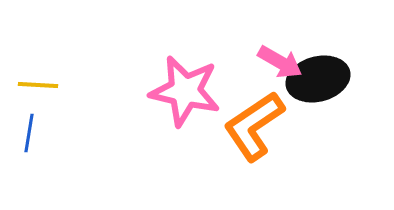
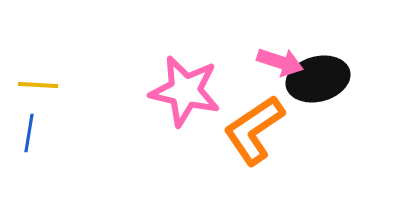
pink arrow: rotated 12 degrees counterclockwise
orange L-shape: moved 4 px down
